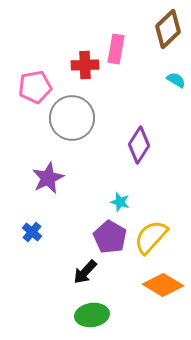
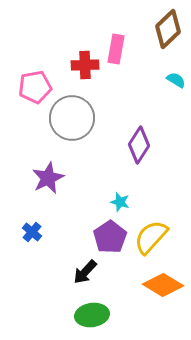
purple pentagon: rotated 8 degrees clockwise
